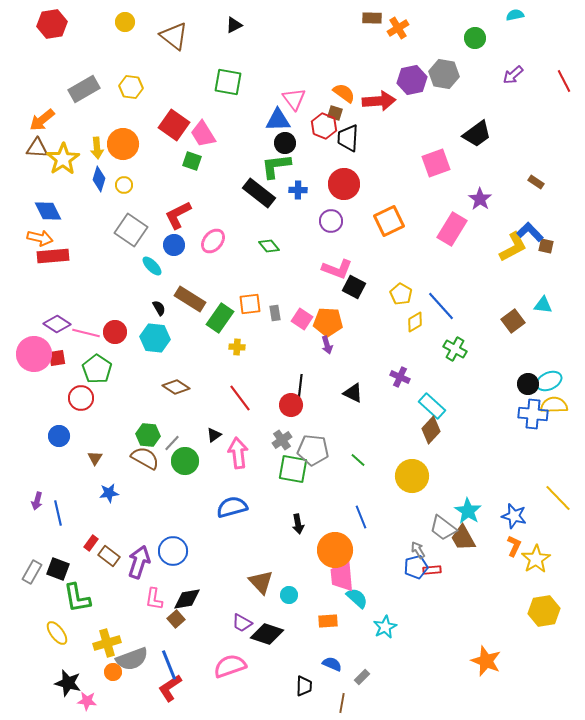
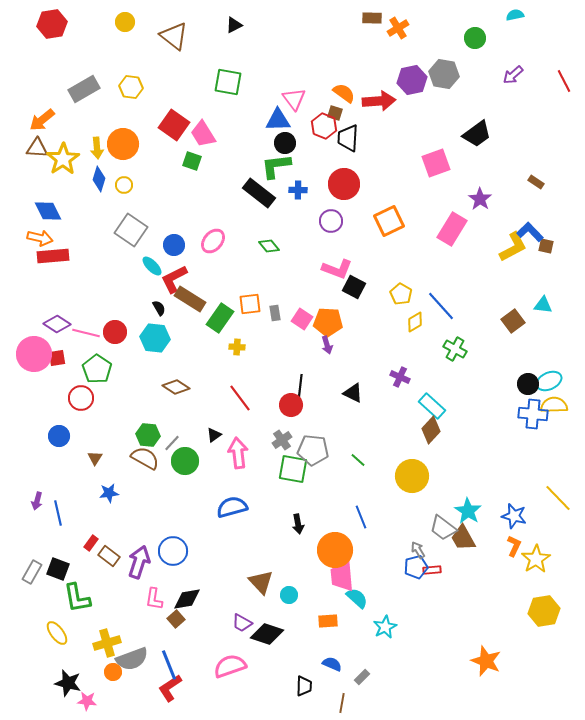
red L-shape at (178, 215): moved 4 px left, 64 px down
